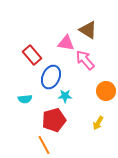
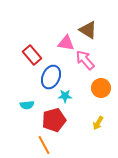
orange circle: moved 5 px left, 3 px up
cyan semicircle: moved 2 px right, 6 px down
